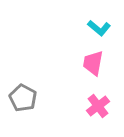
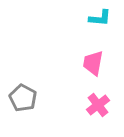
cyan L-shape: moved 1 px right, 10 px up; rotated 35 degrees counterclockwise
pink cross: moved 1 px up
